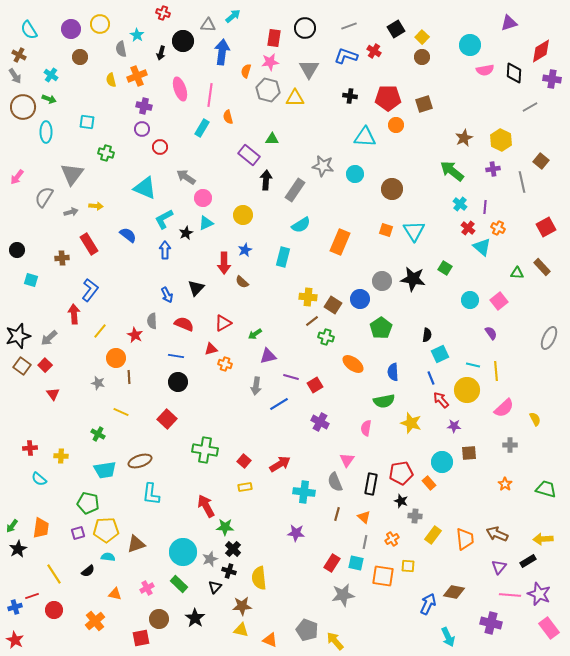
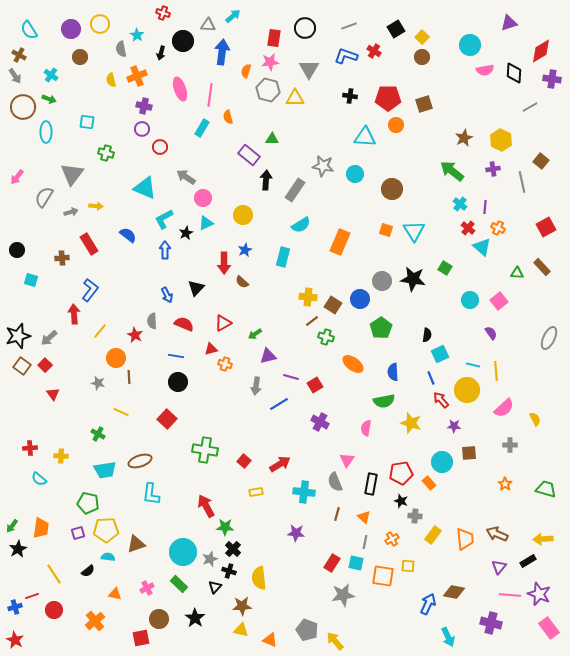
yellow rectangle at (245, 487): moved 11 px right, 5 px down
